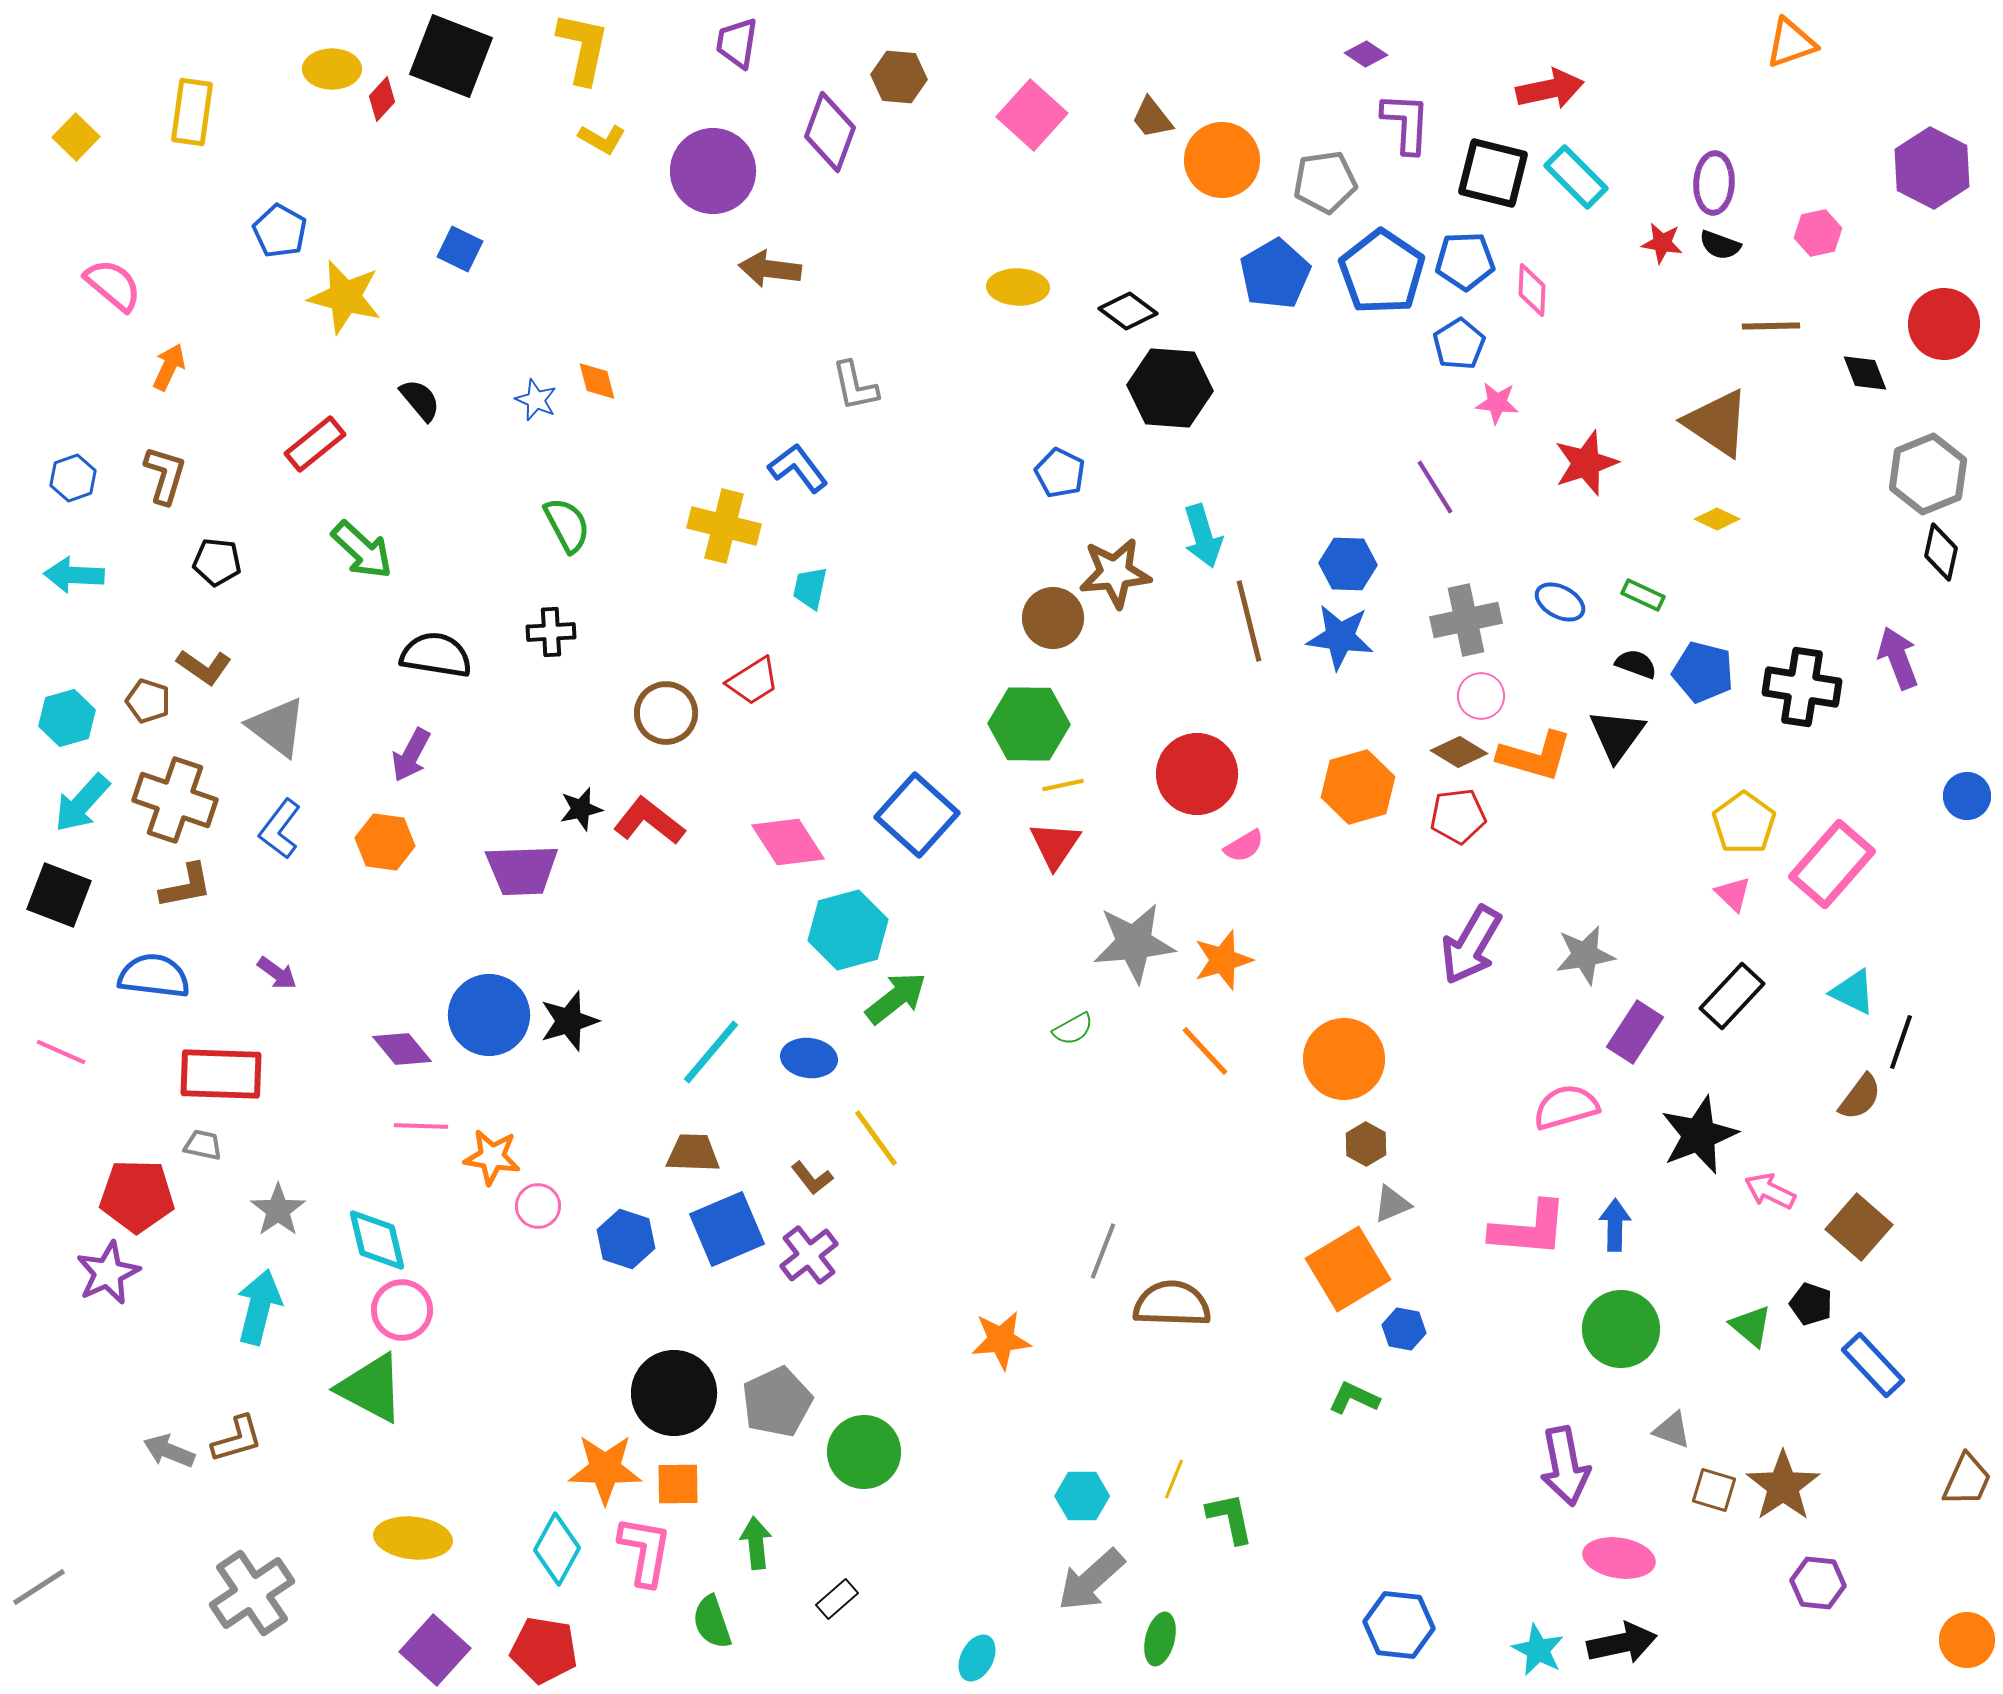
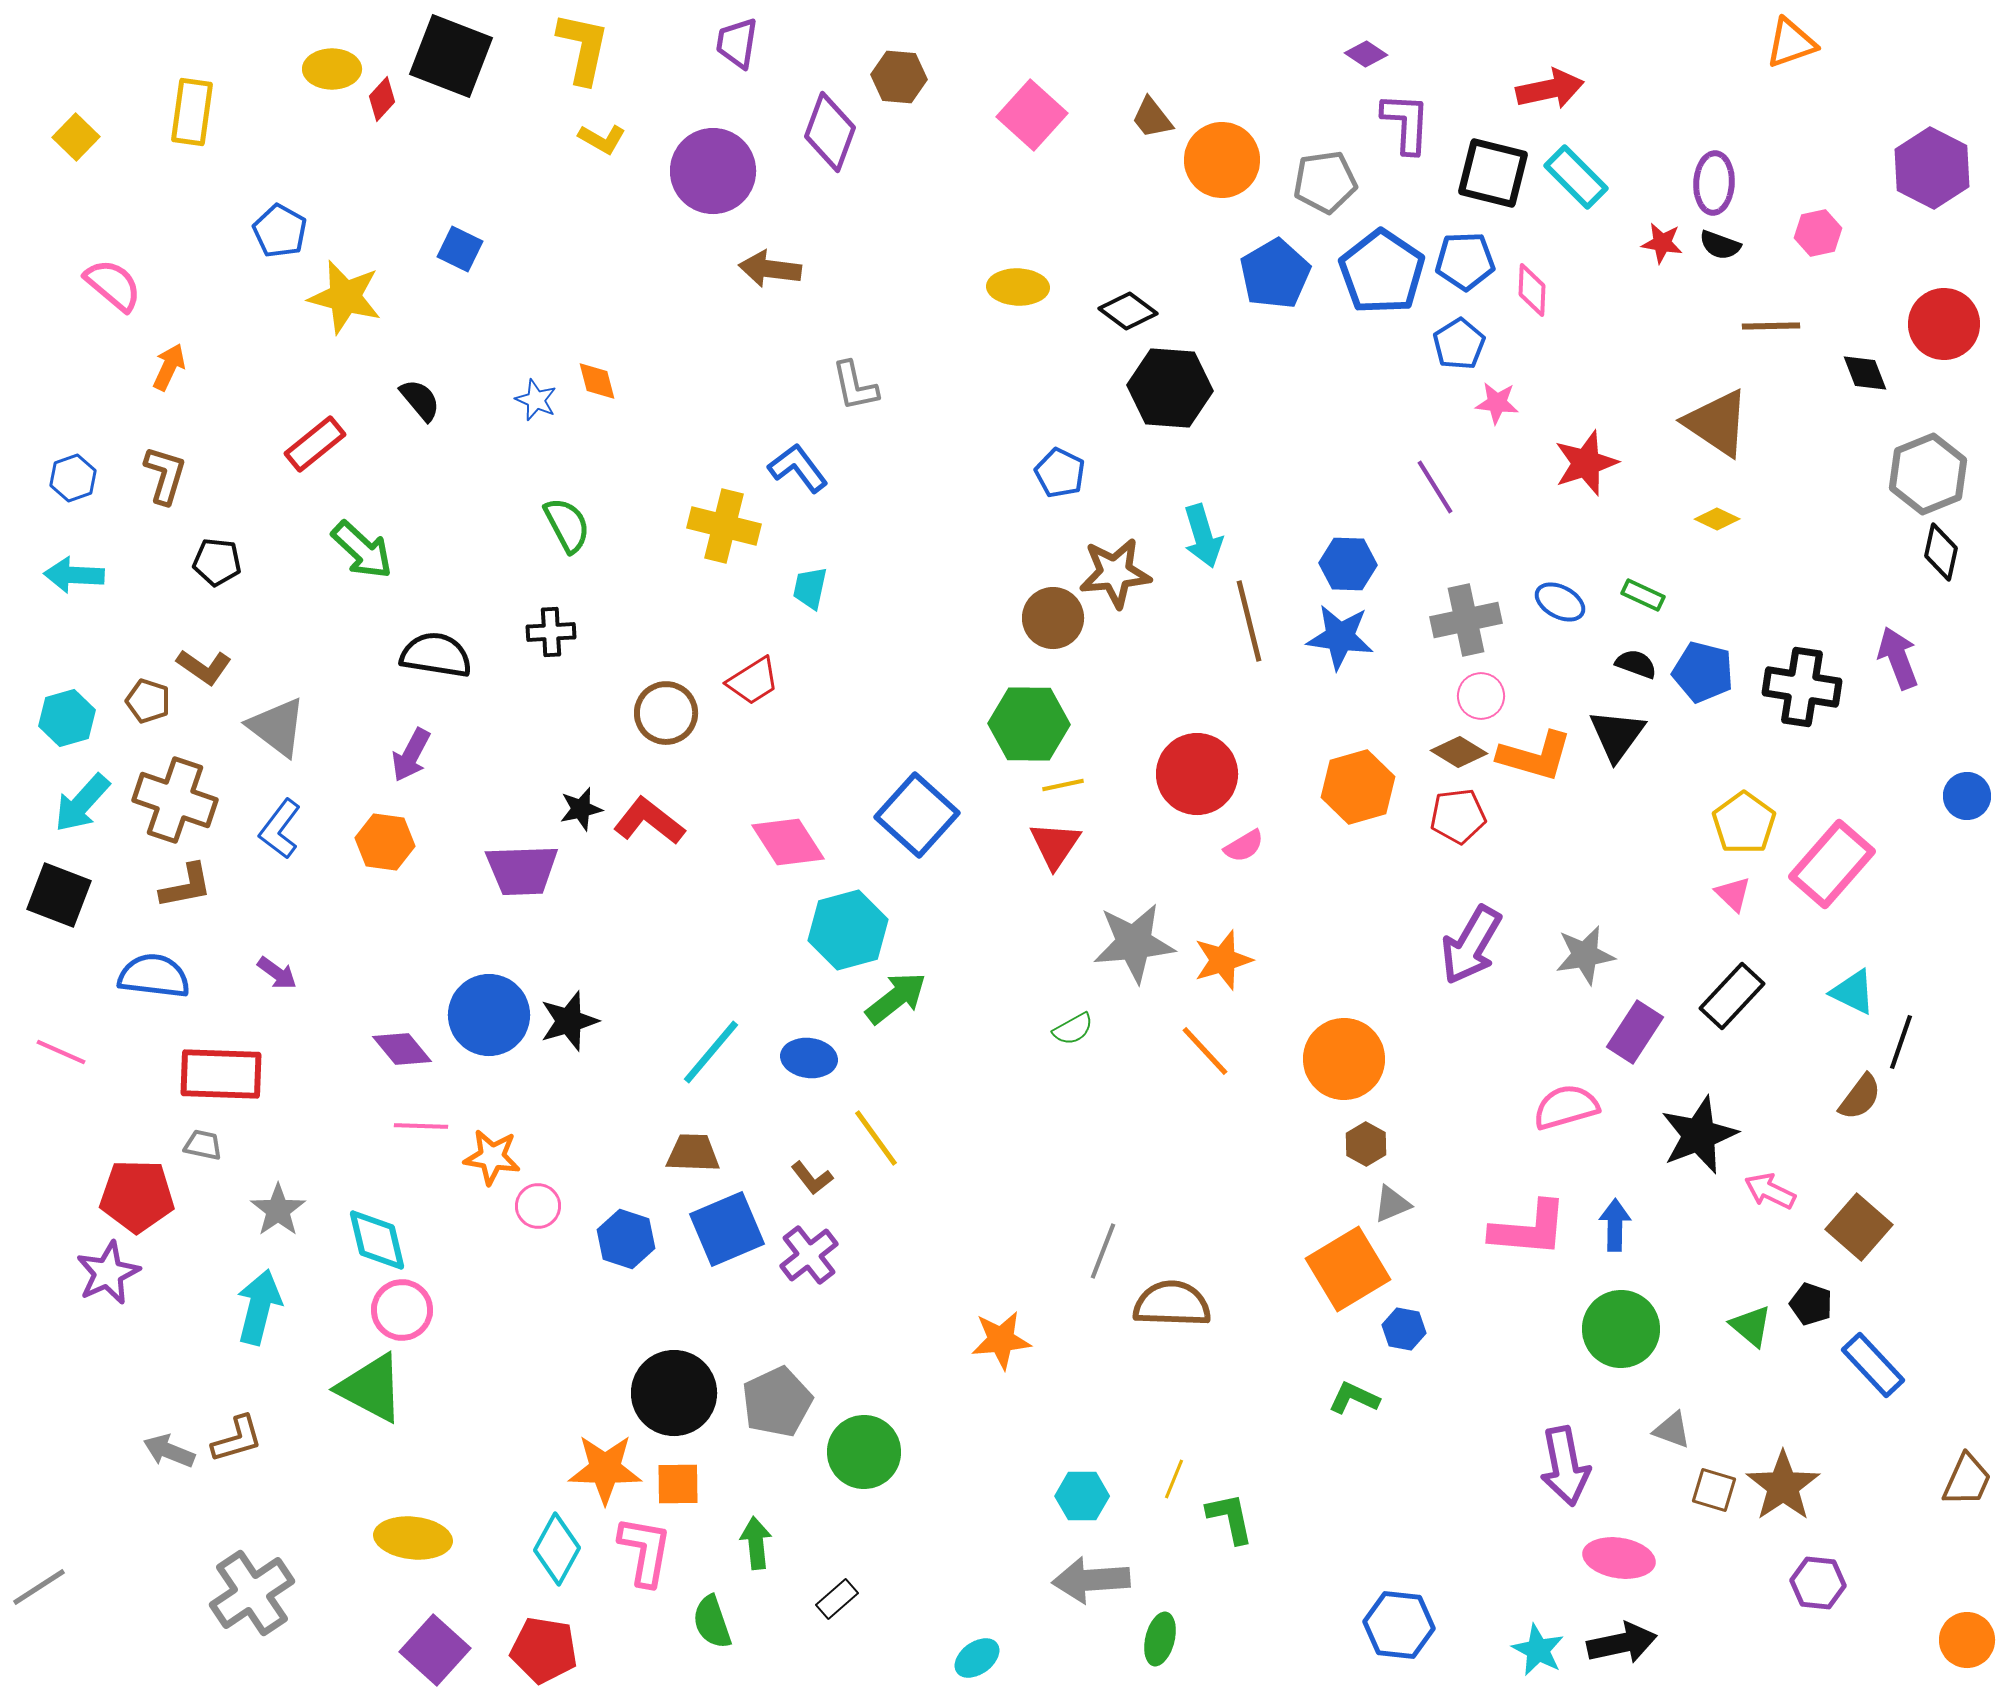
gray arrow at (1091, 1580): rotated 38 degrees clockwise
cyan ellipse at (977, 1658): rotated 27 degrees clockwise
